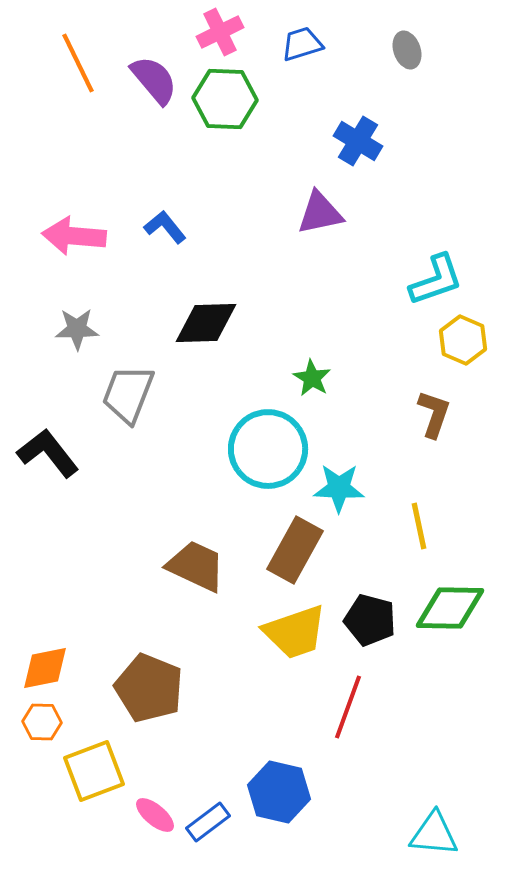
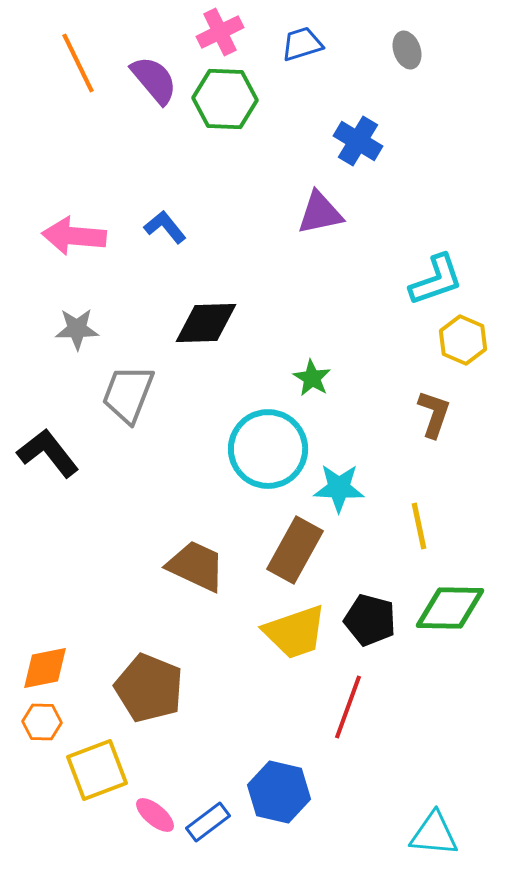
yellow square: moved 3 px right, 1 px up
